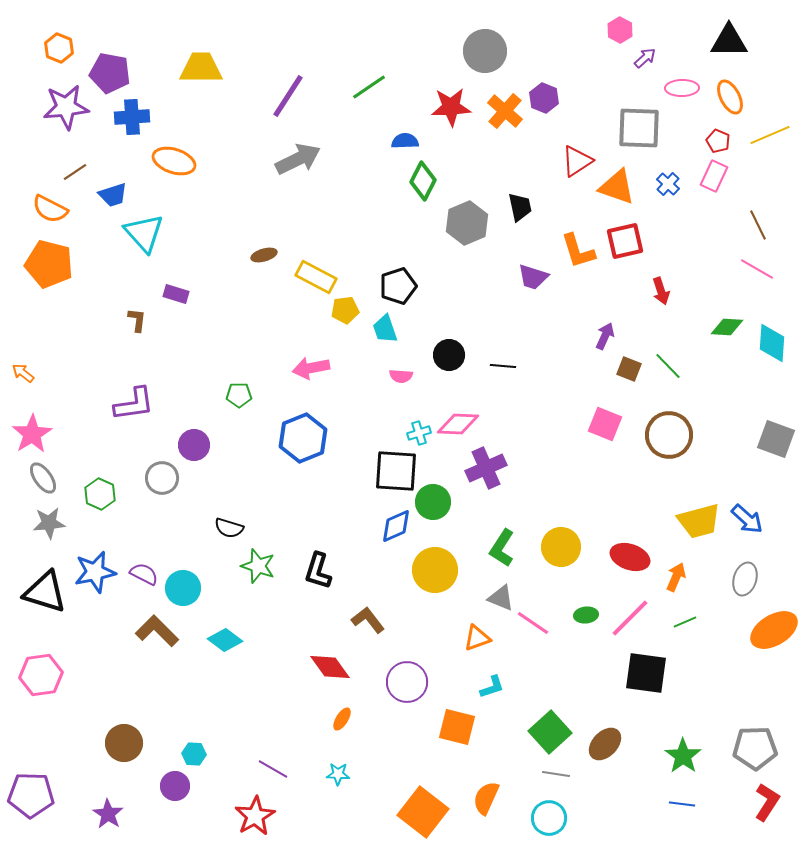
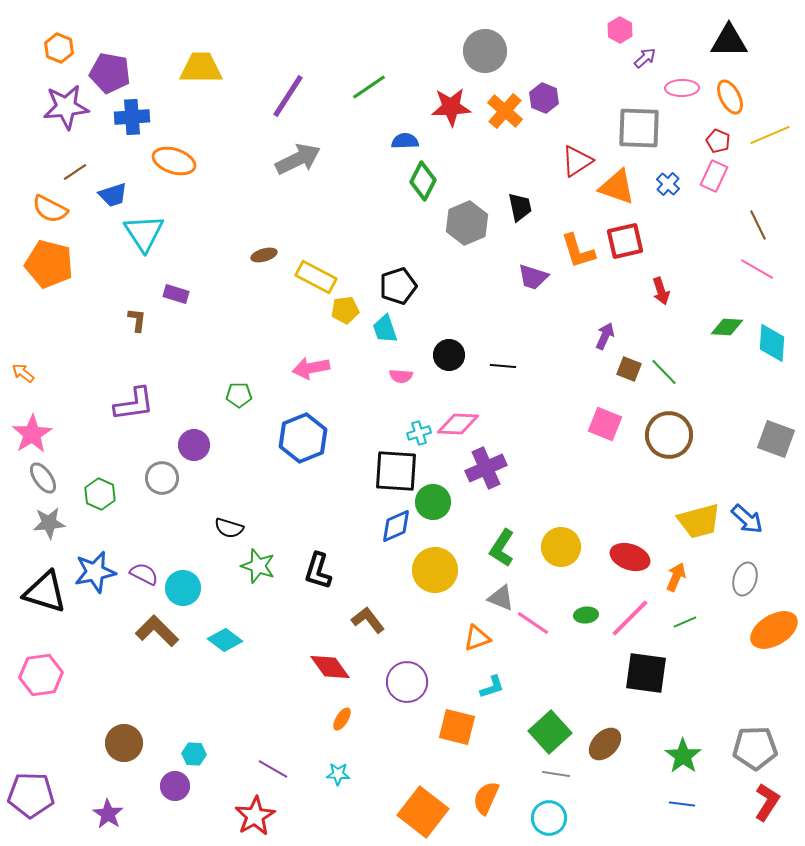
cyan triangle at (144, 233): rotated 9 degrees clockwise
green line at (668, 366): moved 4 px left, 6 px down
